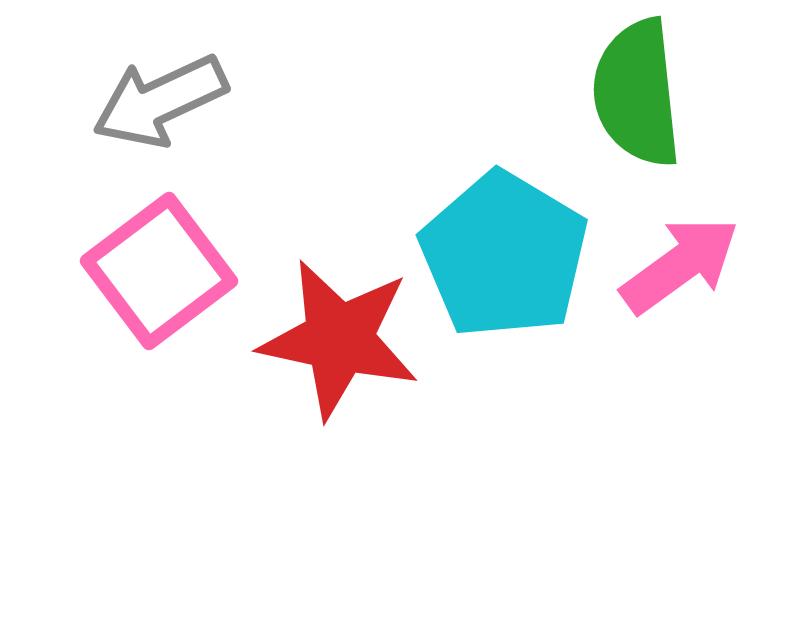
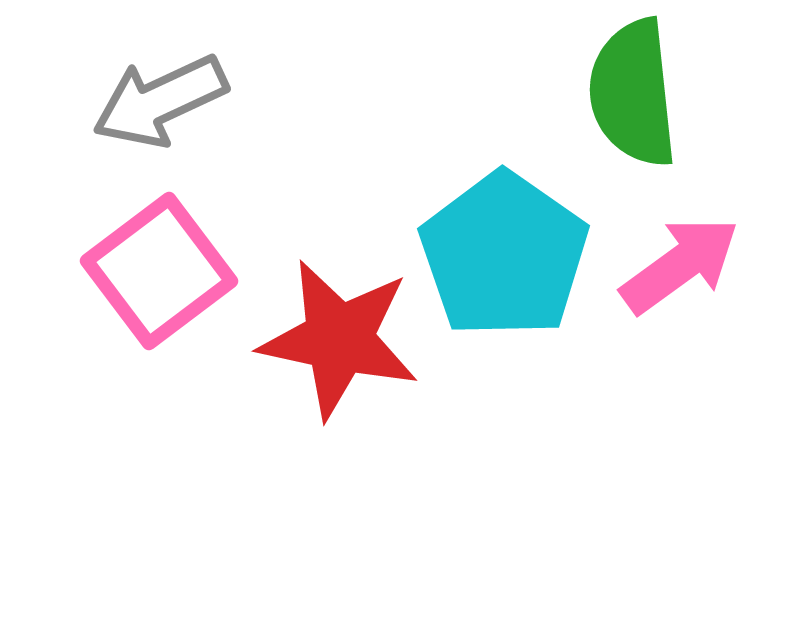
green semicircle: moved 4 px left
cyan pentagon: rotated 4 degrees clockwise
